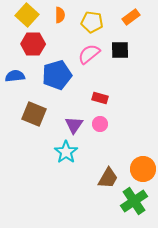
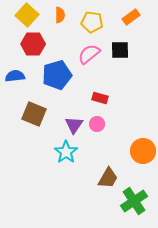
pink circle: moved 3 px left
orange circle: moved 18 px up
